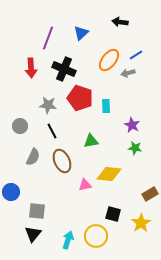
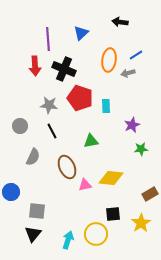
purple line: moved 1 px down; rotated 25 degrees counterclockwise
orange ellipse: rotated 30 degrees counterclockwise
red arrow: moved 4 px right, 2 px up
gray star: moved 1 px right
purple star: rotated 21 degrees clockwise
green star: moved 6 px right, 1 px down; rotated 16 degrees counterclockwise
brown ellipse: moved 5 px right, 6 px down
yellow diamond: moved 2 px right, 4 px down
black square: rotated 21 degrees counterclockwise
yellow circle: moved 2 px up
